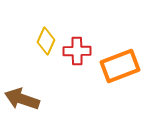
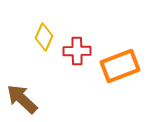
yellow diamond: moved 2 px left, 4 px up
brown arrow: rotated 24 degrees clockwise
